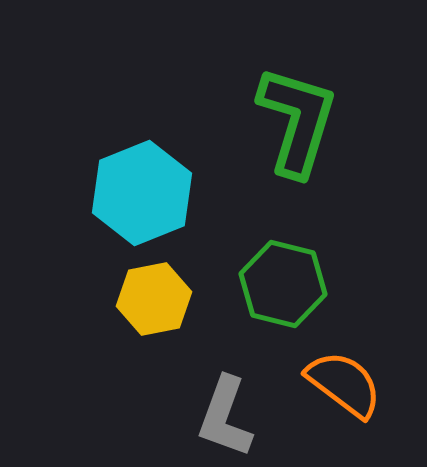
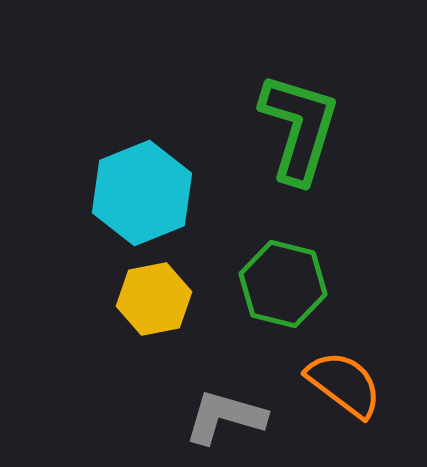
green L-shape: moved 2 px right, 7 px down
gray L-shape: rotated 86 degrees clockwise
